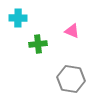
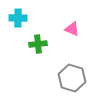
pink triangle: moved 2 px up
gray hexagon: moved 1 px right, 1 px up; rotated 8 degrees clockwise
